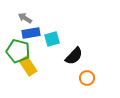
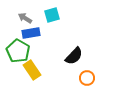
cyan square: moved 24 px up
green pentagon: rotated 15 degrees clockwise
yellow rectangle: moved 4 px right, 4 px down
